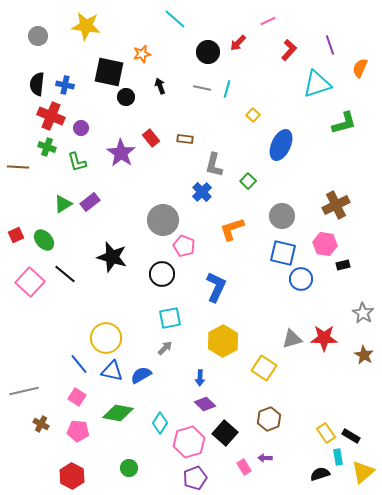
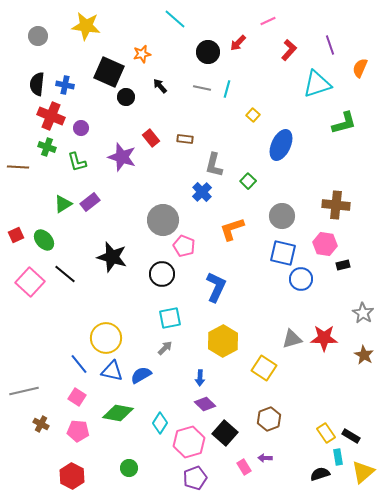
black square at (109, 72): rotated 12 degrees clockwise
black arrow at (160, 86): rotated 21 degrees counterclockwise
purple star at (121, 153): moved 1 px right, 4 px down; rotated 16 degrees counterclockwise
brown cross at (336, 205): rotated 32 degrees clockwise
